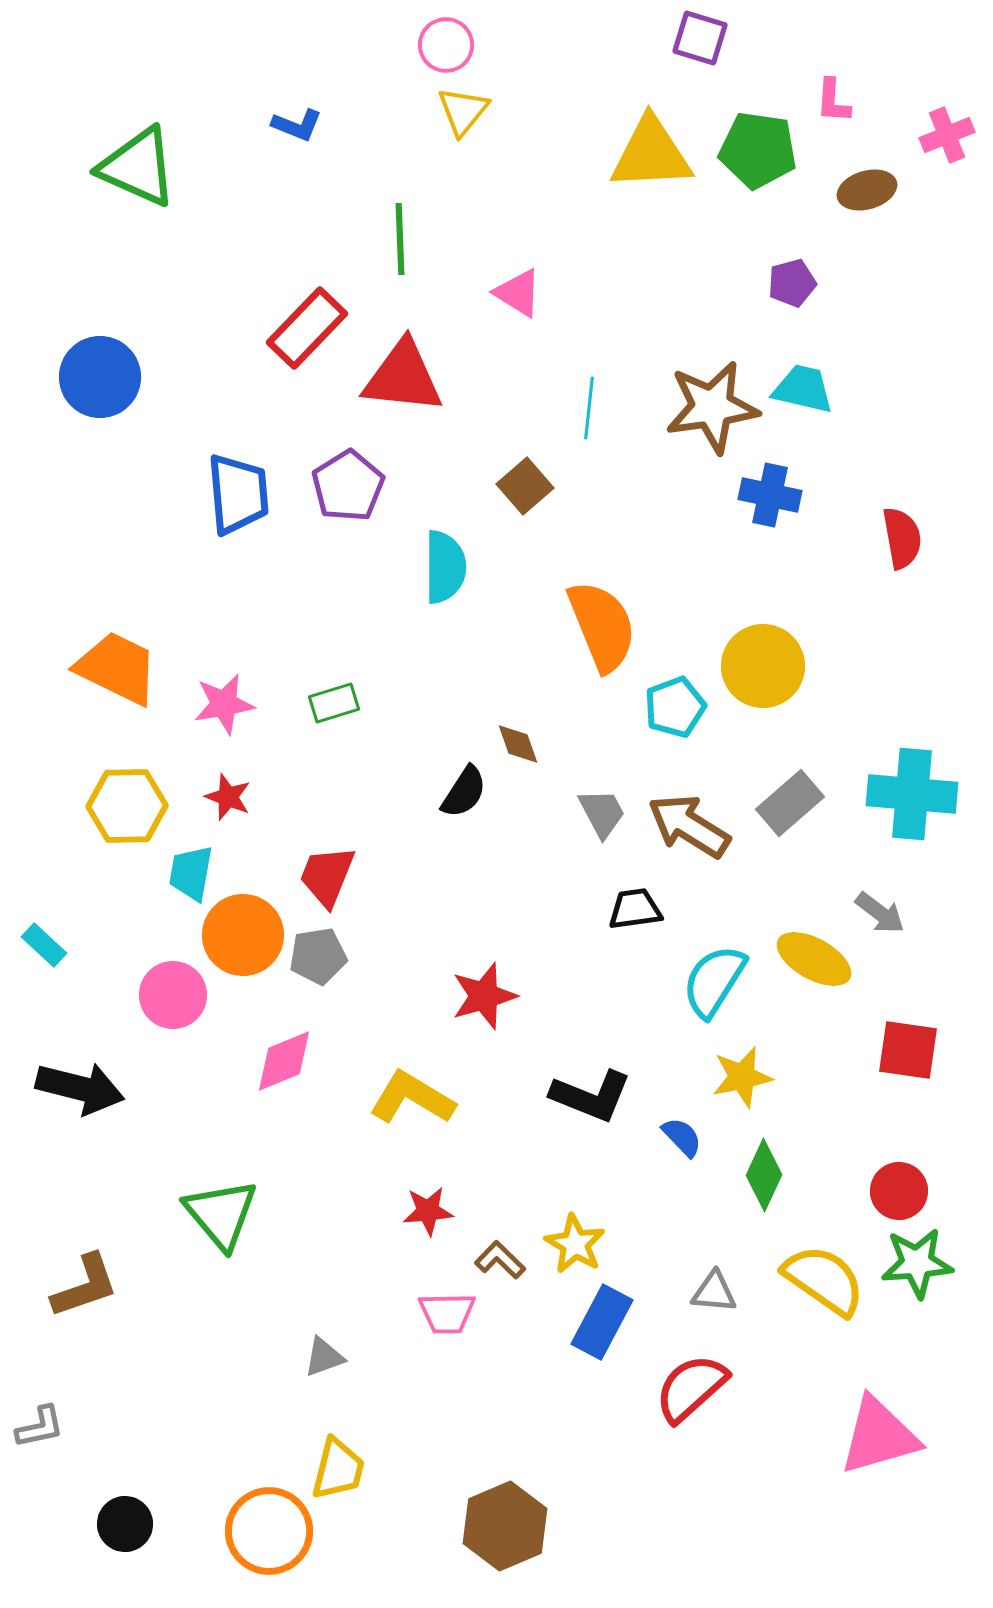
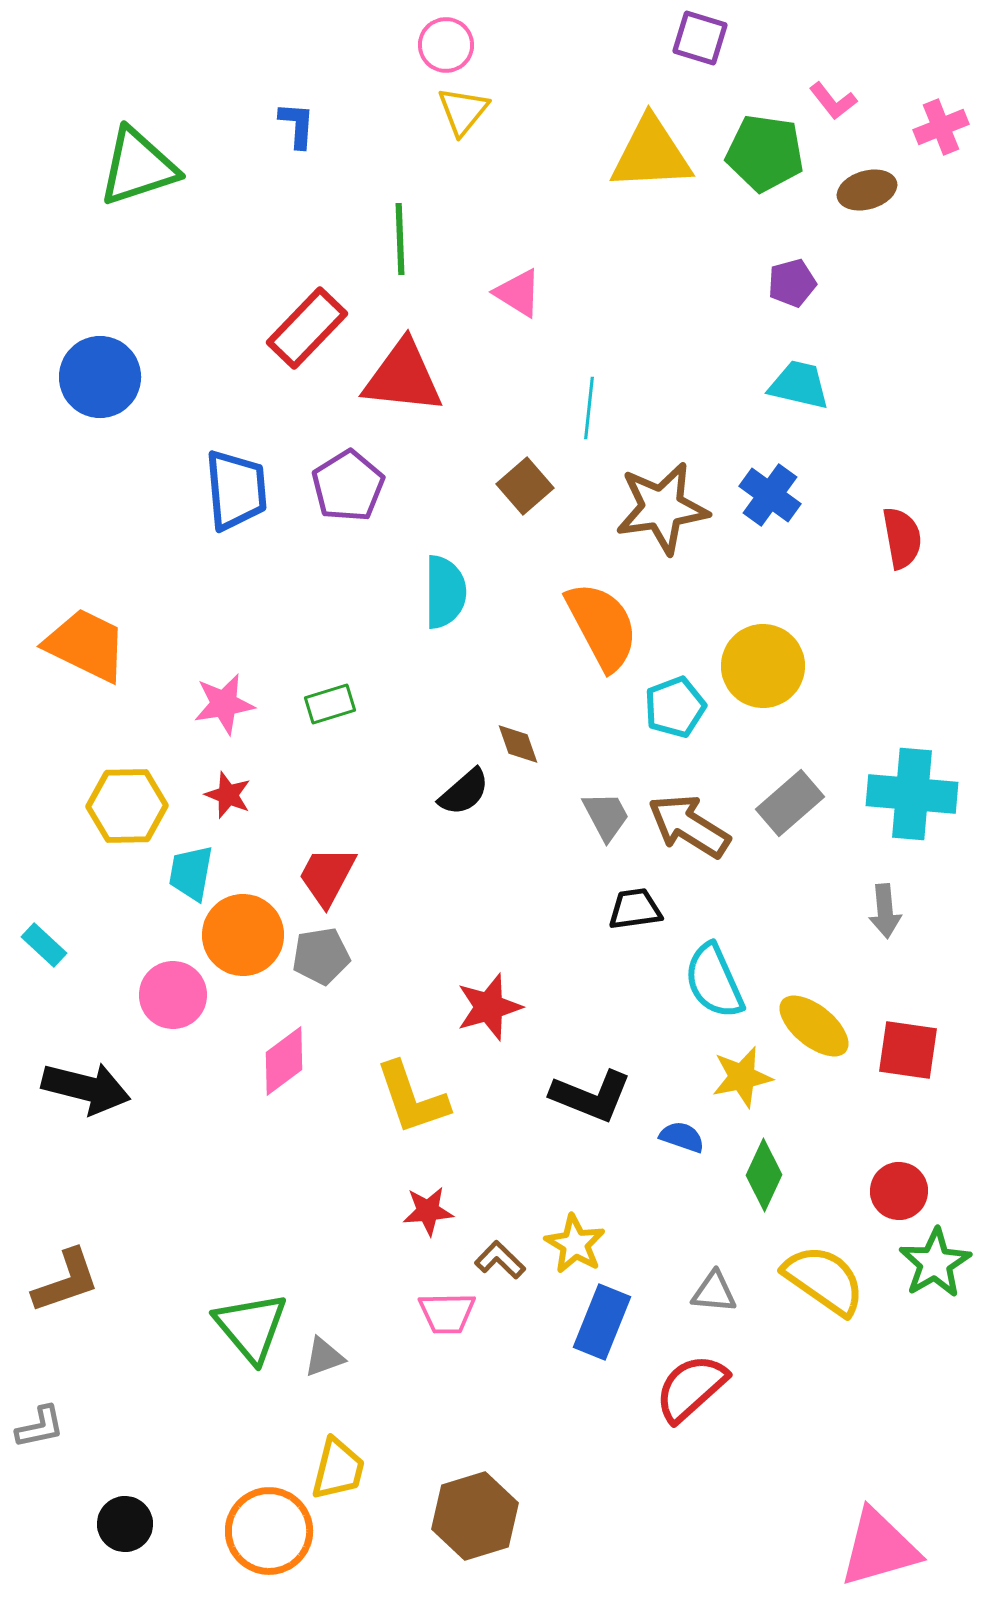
pink L-shape at (833, 101): rotated 42 degrees counterclockwise
blue L-shape at (297, 125): rotated 108 degrees counterclockwise
pink cross at (947, 135): moved 6 px left, 8 px up
green pentagon at (758, 150): moved 7 px right, 3 px down
green triangle at (138, 167): rotated 42 degrees counterclockwise
cyan trapezoid at (803, 389): moved 4 px left, 4 px up
brown star at (712, 407): moved 50 px left, 101 px down
blue trapezoid at (238, 494): moved 2 px left, 4 px up
blue cross at (770, 495): rotated 24 degrees clockwise
cyan semicircle at (445, 567): moved 25 px down
orange semicircle at (602, 626): rotated 6 degrees counterclockwise
orange trapezoid at (117, 668): moved 31 px left, 23 px up
green rectangle at (334, 703): moved 4 px left, 1 px down
black semicircle at (464, 792): rotated 16 degrees clockwise
red star at (228, 797): moved 2 px up
gray trapezoid at (602, 813): moved 4 px right, 3 px down
red trapezoid at (327, 876): rotated 6 degrees clockwise
gray arrow at (880, 913): moved 5 px right, 2 px up; rotated 48 degrees clockwise
gray pentagon at (318, 956): moved 3 px right
yellow ellipse at (814, 959): moved 67 px down; rotated 10 degrees clockwise
cyan semicircle at (714, 981): rotated 56 degrees counterclockwise
red star at (484, 996): moved 5 px right, 11 px down
pink diamond at (284, 1061): rotated 14 degrees counterclockwise
black arrow at (80, 1088): moved 6 px right
yellow L-shape at (412, 1098): rotated 140 degrees counterclockwise
blue semicircle at (682, 1137): rotated 27 degrees counterclockwise
green triangle at (221, 1214): moved 30 px right, 113 px down
green star at (917, 1263): moved 18 px right; rotated 26 degrees counterclockwise
brown L-shape at (85, 1286): moved 19 px left, 5 px up
blue rectangle at (602, 1322): rotated 6 degrees counterclockwise
pink triangle at (879, 1436): moved 112 px down
brown hexagon at (505, 1526): moved 30 px left, 10 px up; rotated 6 degrees clockwise
